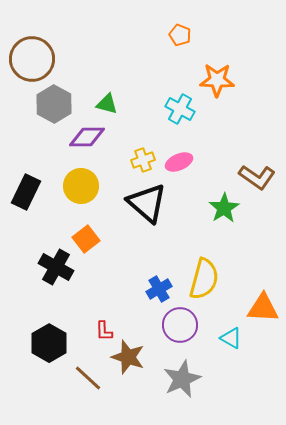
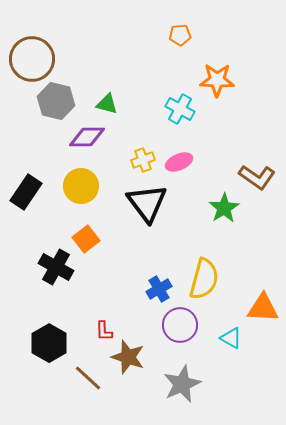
orange pentagon: rotated 25 degrees counterclockwise
gray hexagon: moved 2 px right, 3 px up; rotated 15 degrees counterclockwise
black rectangle: rotated 8 degrees clockwise
black triangle: rotated 12 degrees clockwise
gray star: moved 5 px down
